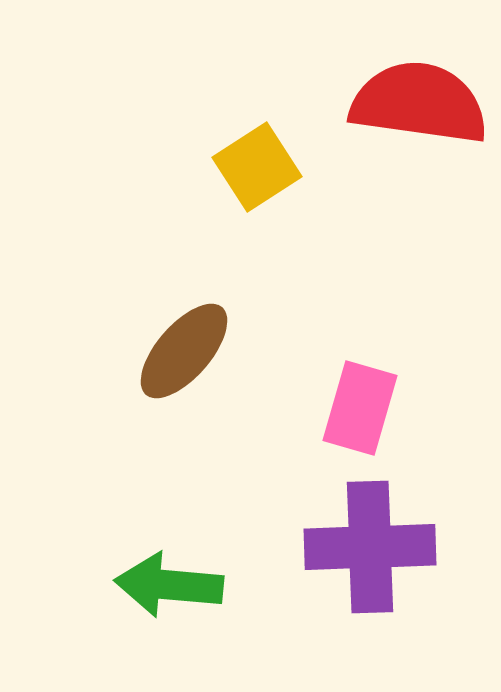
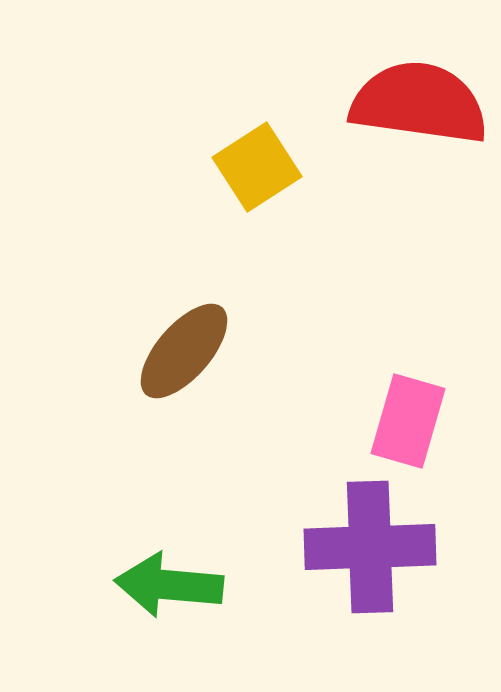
pink rectangle: moved 48 px right, 13 px down
